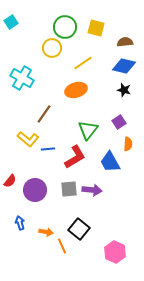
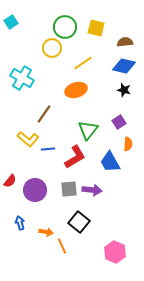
black square: moved 7 px up
